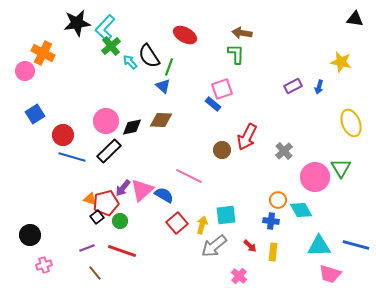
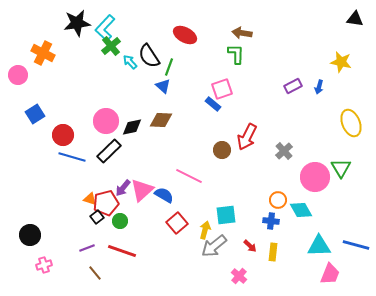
pink circle at (25, 71): moved 7 px left, 4 px down
yellow arrow at (202, 225): moved 3 px right, 5 px down
pink trapezoid at (330, 274): rotated 85 degrees counterclockwise
